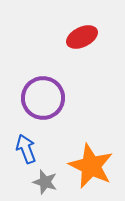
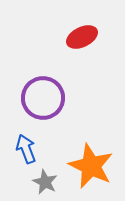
gray star: rotated 10 degrees clockwise
